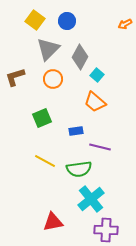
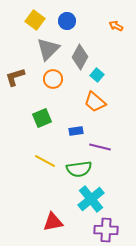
orange arrow: moved 9 px left, 2 px down; rotated 56 degrees clockwise
